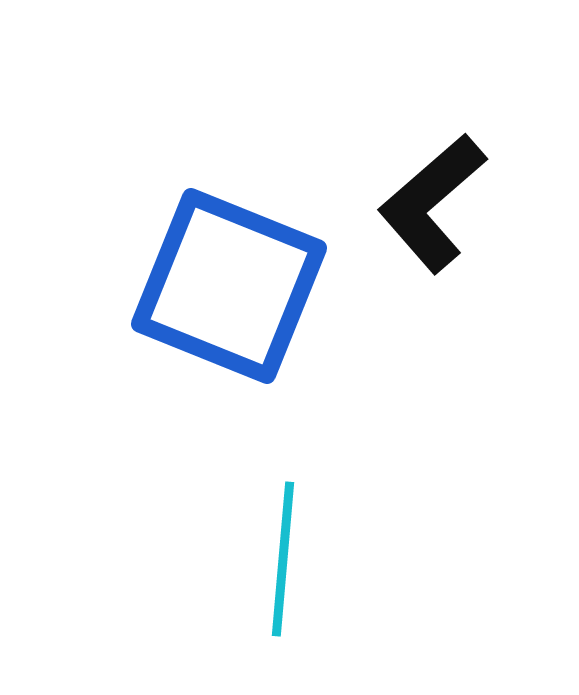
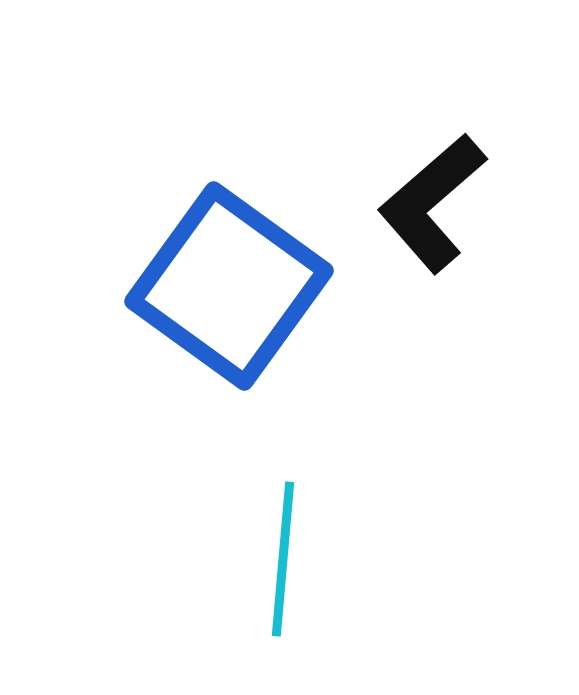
blue square: rotated 14 degrees clockwise
